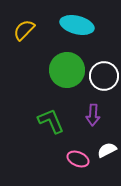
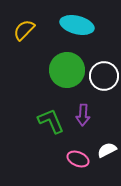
purple arrow: moved 10 px left
